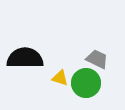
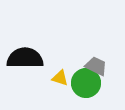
gray trapezoid: moved 1 px left, 7 px down
